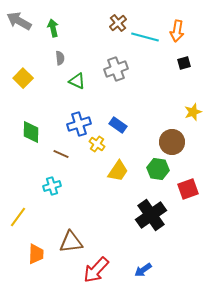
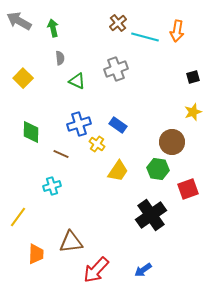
black square: moved 9 px right, 14 px down
